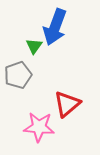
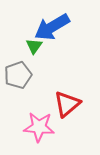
blue arrow: moved 3 px left; rotated 39 degrees clockwise
